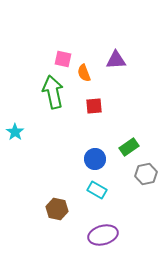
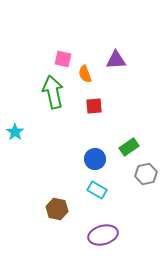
orange semicircle: moved 1 px right, 1 px down
